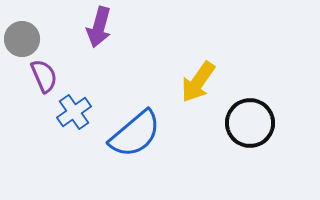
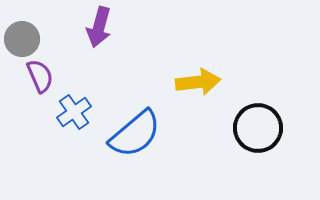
purple semicircle: moved 4 px left
yellow arrow: rotated 132 degrees counterclockwise
black circle: moved 8 px right, 5 px down
